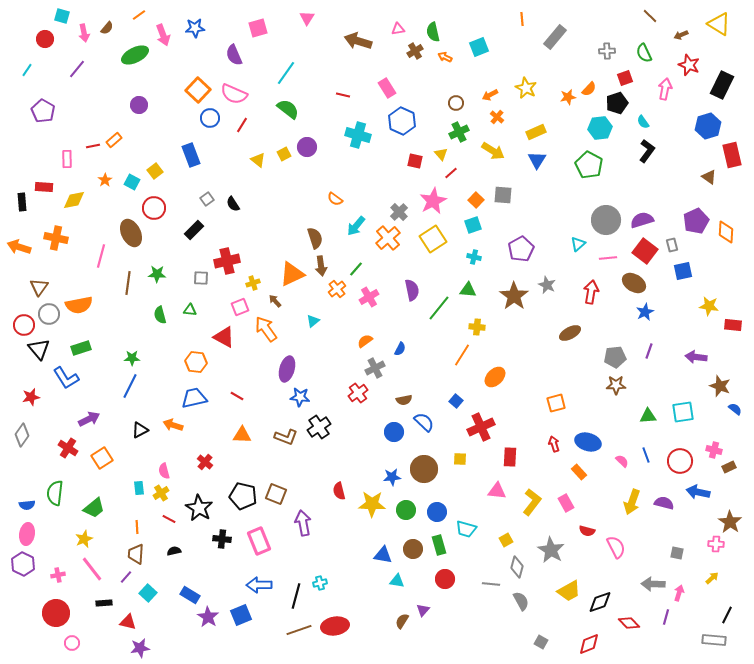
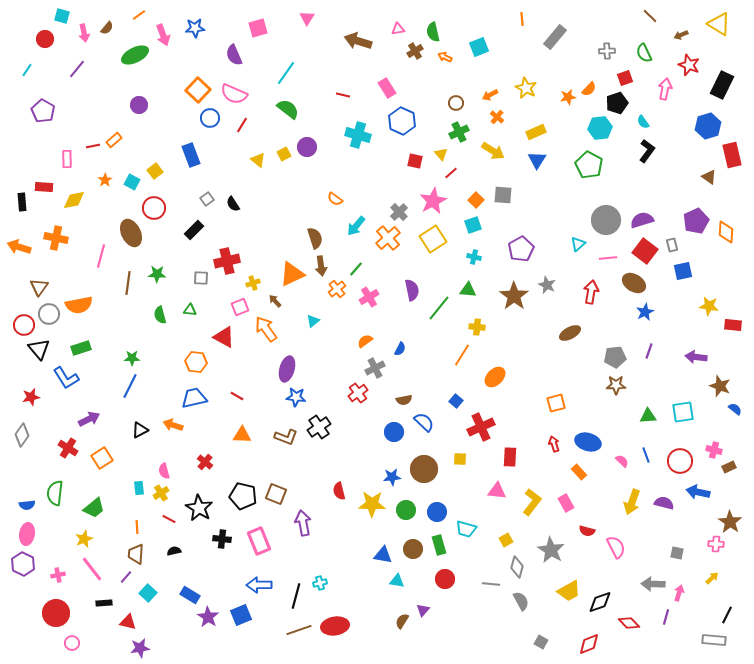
blue star at (300, 397): moved 4 px left
